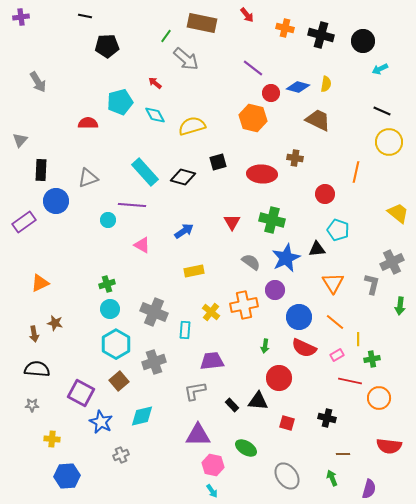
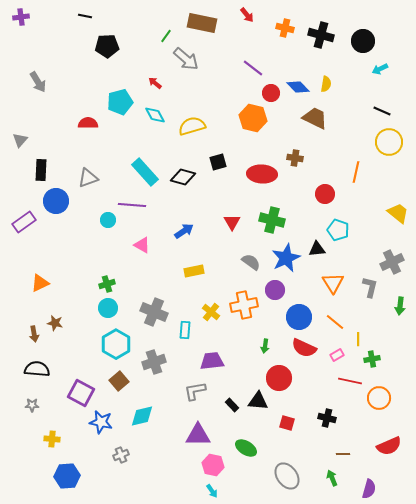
blue diamond at (298, 87): rotated 30 degrees clockwise
brown trapezoid at (318, 120): moved 3 px left, 2 px up
gray L-shape at (372, 284): moved 2 px left, 3 px down
cyan circle at (110, 309): moved 2 px left, 1 px up
blue star at (101, 422): rotated 15 degrees counterclockwise
red semicircle at (389, 446): rotated 30 degrees counterclockwise
